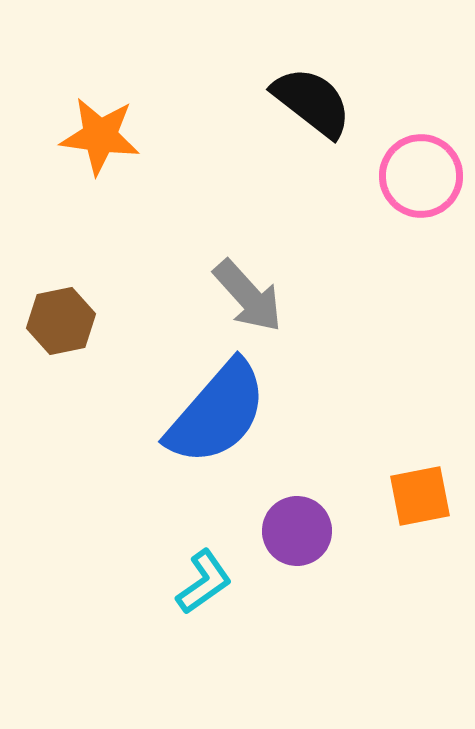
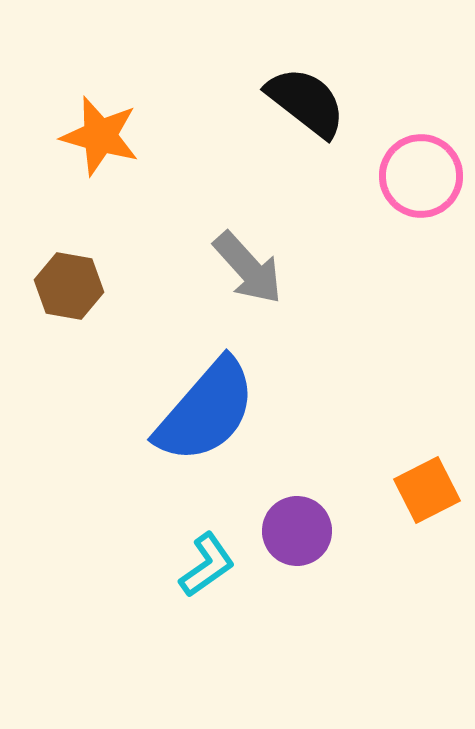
black semicircle: moved 6 px left
orange star: rotated 8 degrees clockwise
gray arrow: moved 28 px up
brown hexagon: moved 8 px right, 35 px up; rotated 22 degrees clockwise
blue semicircle: moved 11 px left, 2 px up
orange square: moved 7 px right, 6 px up; rotated 16 degrees counterclockwise
cyan L-shape: moved 3 px right, 17 px up
